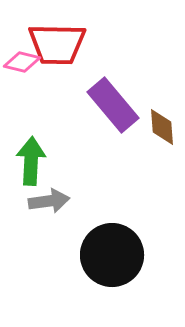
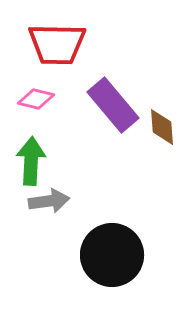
pink diamond: moved 14 px right, 37 px down
